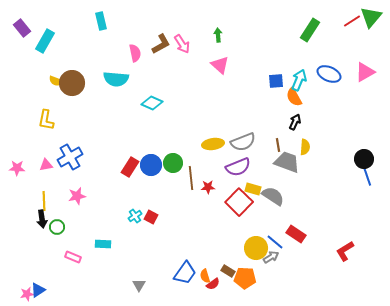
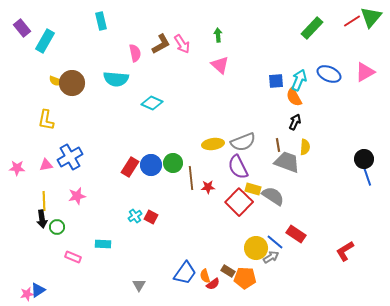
green rectangle at (310, 30): moved 2 px right, 2 px up; rotated 10 degrees clockwise
purple semicircle at (238, 167): rotated 85 degrees clockwise
